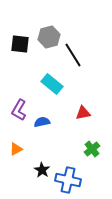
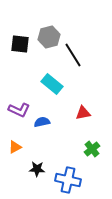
purple L-shape: rotated 95 degrees counterclockwise
orange triangle: moved 1 px left, 2 px up
black star: moved 5 px left, 1 px up; rotated 28 degrees counterclockwise
